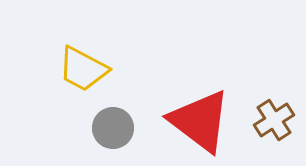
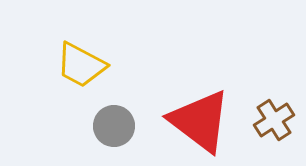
yellow trapezoid: moved 2 px left, 4 px up
gray circle: moved 1 px right, 2 px up
